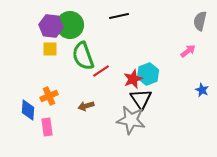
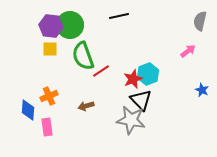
black triangle: moved 1 px down; rotated 10 degrees counterclockwise
